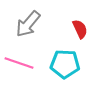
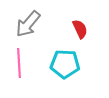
pink line: rotated 68 degrees clockwise
